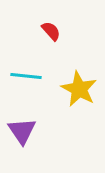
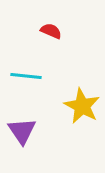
red semicircle: rotated 25 degrees counterclockwise
yellow star: moved 3 px right, 17 px down
